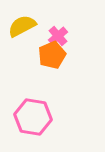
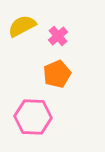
orange pentagon: moved 5 px right, 19 px down
pink hexagon: rotated 6 degrees counterclockwise
